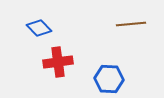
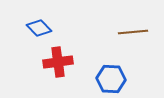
brown line: moved 2 px right, 8 px down
blue hexagon: moved 2 px right
